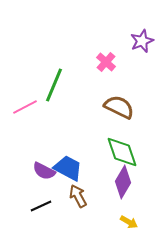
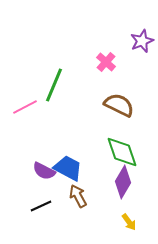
brown semicircle: moved 2 px up
yellow arrow: rotated 24 degrees clockwise
